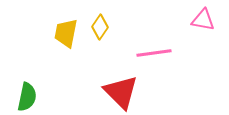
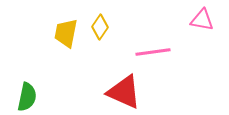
pink triangle: moved 1 px left
pink line: moved 1 px left, 1 px up
red triangle: moved 3 px right; rotated 21 degrees counterclockwise
